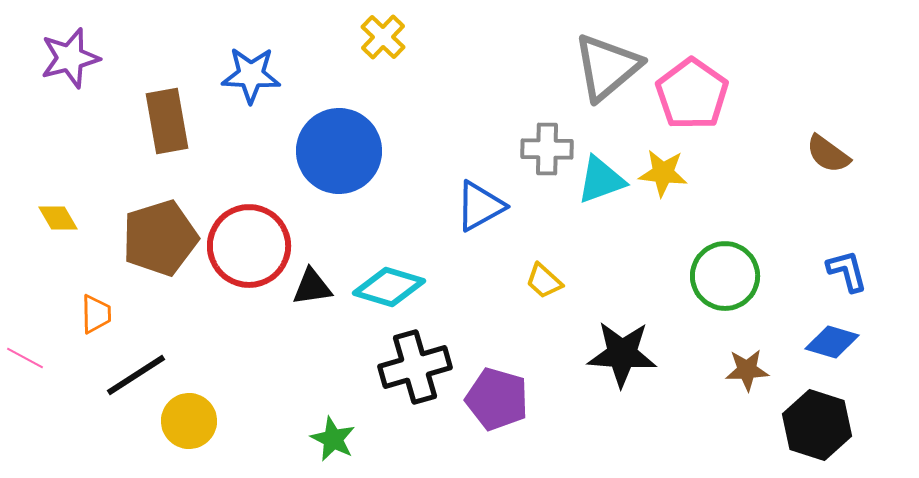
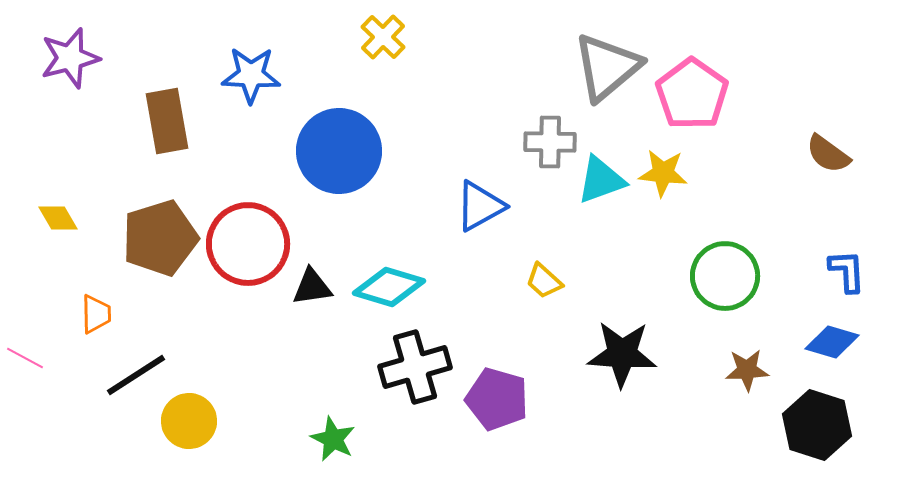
gray cross: moved 3 px right, 7 px up
red circle: moved 1 px left, 2 px up
blue L-shape: rotated 12 degrees clockwise
